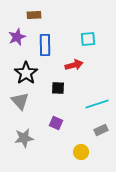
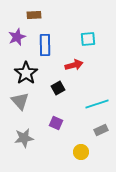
black square: rotated 32 degrees counterclockwise
